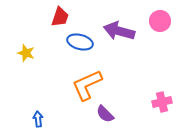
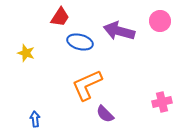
red trapezoid: rotated 15 degrees clockwise
blue arrow: moved 3 px left
